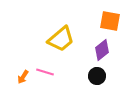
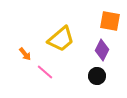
purple diamond: rotated 25 degrees counterclockwise
pink line: rotated 24 degrees clockwise
orange arrow: moved 2 px right, 23 px up; rotated 72 degrees counterclockwise
